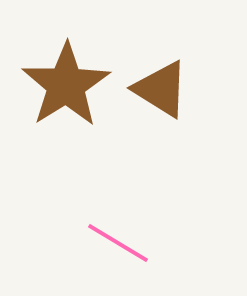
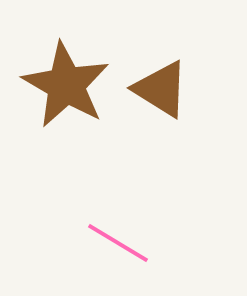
brown star: rotated 10 degrees counterclockwise
